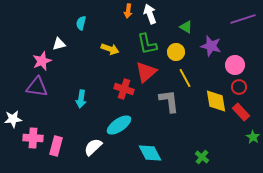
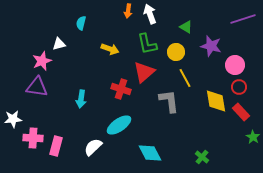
red triangle: moved 2 px left
red cross: moved 3 px left
